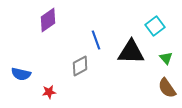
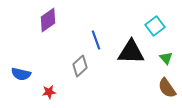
gray diamond: rotated 15 degrees counterclockwise
